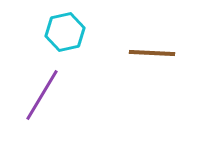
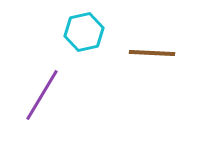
cyan hexagon: moved 19 px right
